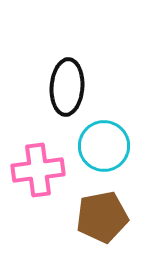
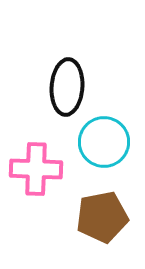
cyan circle: moved 4 px up
pink cross: moved 2 px left, 1 px up; rotated 9 degrees clockwise
